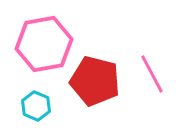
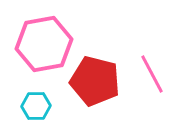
cyan hexagon: rotated 24 degrees counterclockwise
